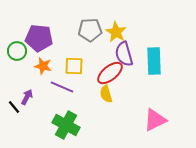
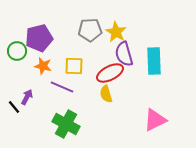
purple pentagon: rotated 20 degrees counterclockwise
red ellipse: rotated 12 degrees clockwise
green cross: moved 1 px up
